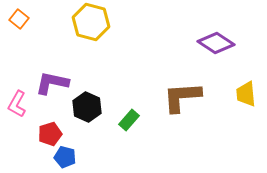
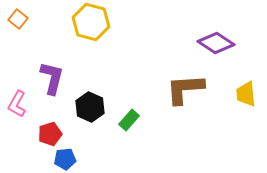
orange square: moved 1 px left
purple L-shape: moved 5 px up; rotated 92 degrees clockwise
brown L-shape: moved 3 px right, 8 px up
black hexagon: moved 3 px right
blue pentagon: moved 2 px down; rotated 20 degrees counterclockwise
